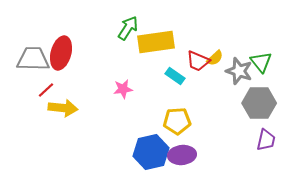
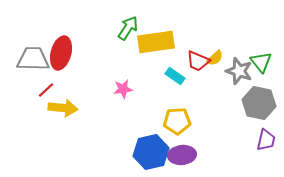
gray hexagon: rotated 12 degrees clockwise
